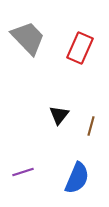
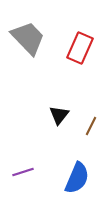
brown line: rotated 12 degrees clockwise
